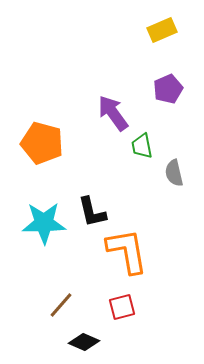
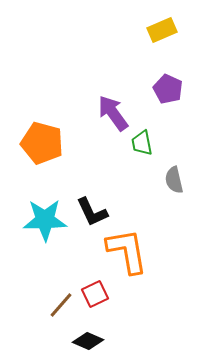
purple pentagon: rotated 24 degrees counterclockwise
green trapezoid: moved 3 px up
gray semicircle: moved 7 px down
black L-shape: rotated 12 degrees counterclockwise
cyan star: moved 1 px right, 3 px up
red square: moved 27 px left, 13 px up; rotated 12 degrees counterclockwise
black diamond: moved 4 px right, 1 px up
